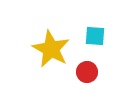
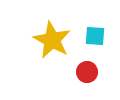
yellow star: moved 1 px right, 9 px up
